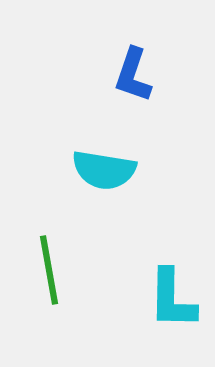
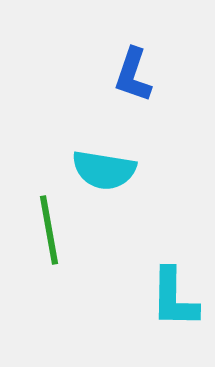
green line: moved 40 px up
cyan L-shape: moved 2 px right, 1 px up
